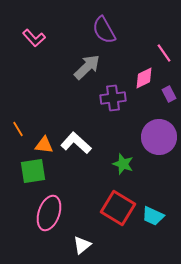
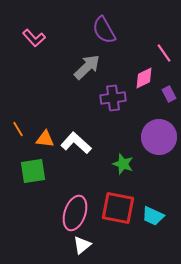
orange triangle: moved 1 px right, 6 px up
red square: rotated 20 degrees counterclockwise
pink ellipse: moved 26 px right
